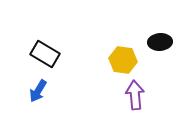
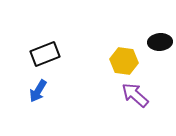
black rectangle: rotated 52 degrees counterclockwise
yellow hexagon: moved 1 px right, 1 px down
purple arrow: rotated 44 degrees counterclockwise
